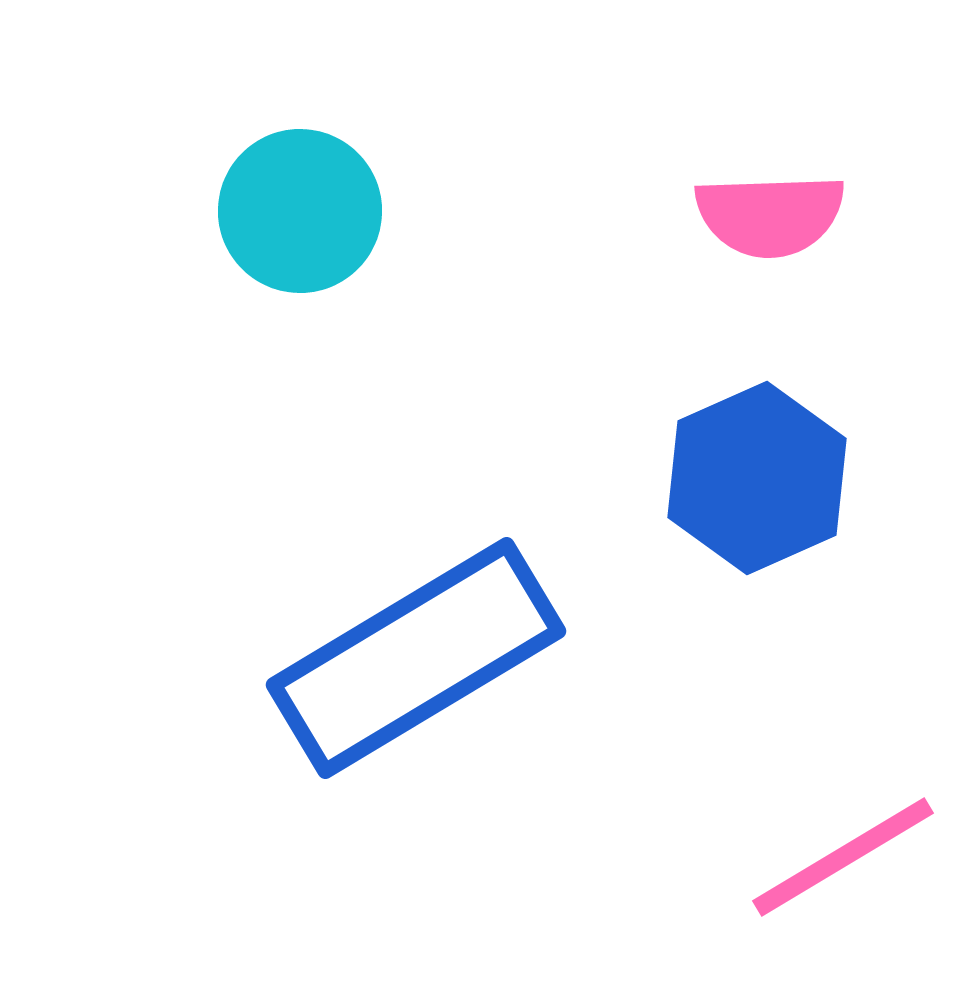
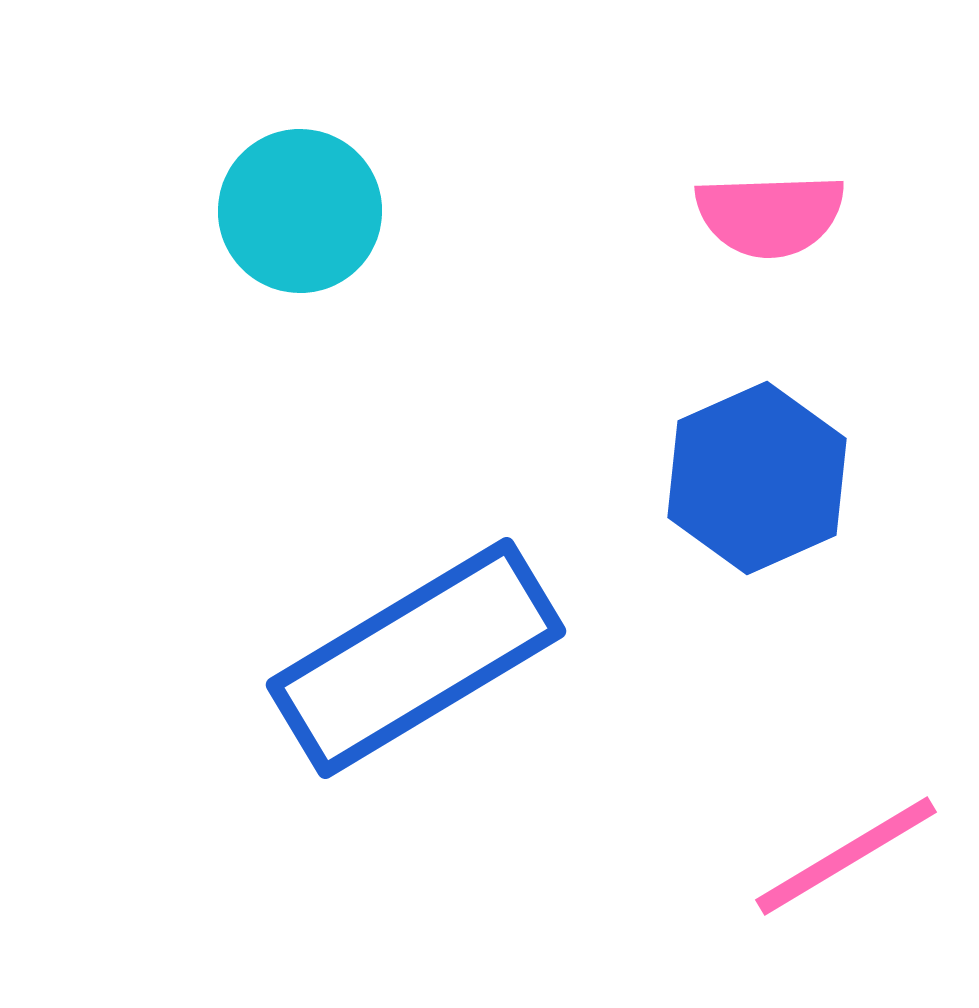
pink line: moved 3 px right, 1 px up
